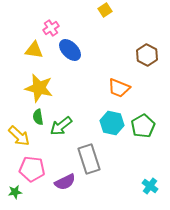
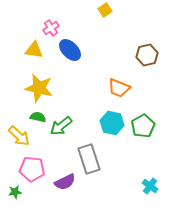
brown hexagon: rotated 20 degrees clockwise
green semicircle: rotated 112 degrees clockwise
